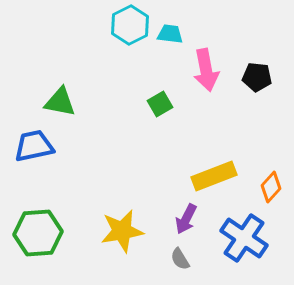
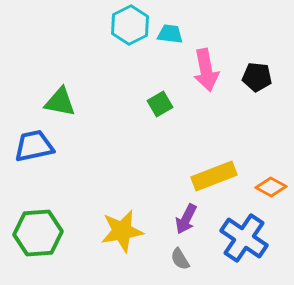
orange diamond: rotated 76 degrees clockwise
